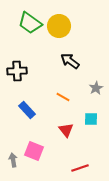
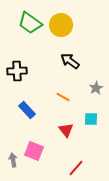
yellow circle: moved 2 px right, 1 px up
red line: moved 4 px left; rotated 30 degrees counterclockwise
